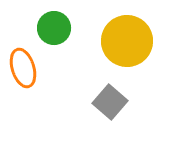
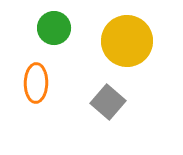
orange ellipse: moved 13 px right, 15 px down; rotated 18 degrees clockwise
gray square: moved 2 px left
